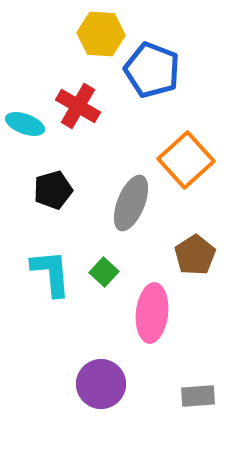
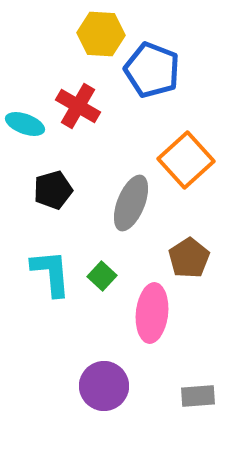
brown pentagon: moved 6 px left, 3 px down
green square: moved 2 px left, 4 px down
purple circle: moved 3 px right, 2 px down
